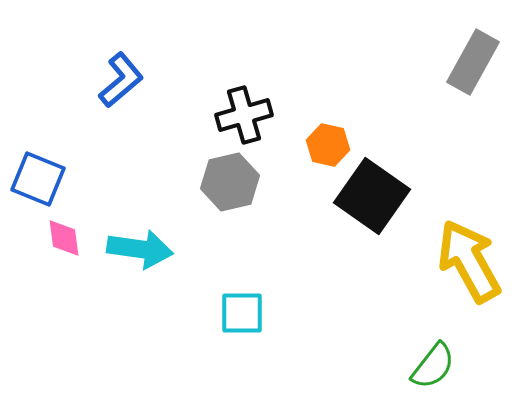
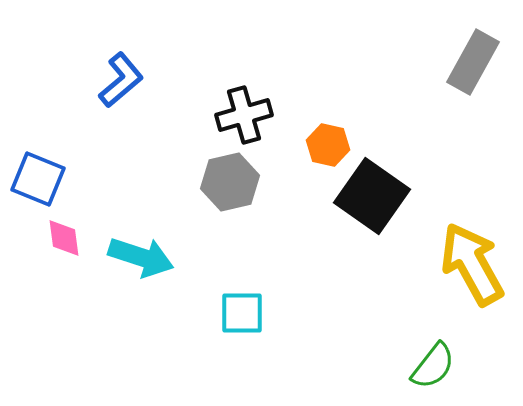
cyan arrow: moved 1 px right, 8 px down; rotated 10 degrees clockwise
yellow arrow: moved 3 px right, 3 px down
